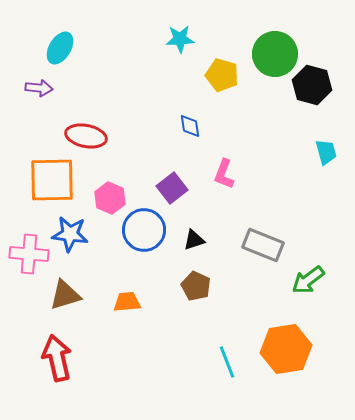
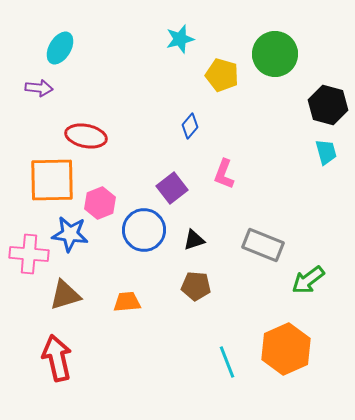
cyan star: rotated 12 degrees counterclockwise
black hexagon: moved 16 px right, 20 px down
blue diamond: rotated 50 degrees clockwise
pink hexagon: moved 10 px left, 5 px down; rotated 16 degrees clockwise
brown pentagon: rotated 20 degrees counterclockwise
orange hexagon: rotated 15 degrees counterclockwise
